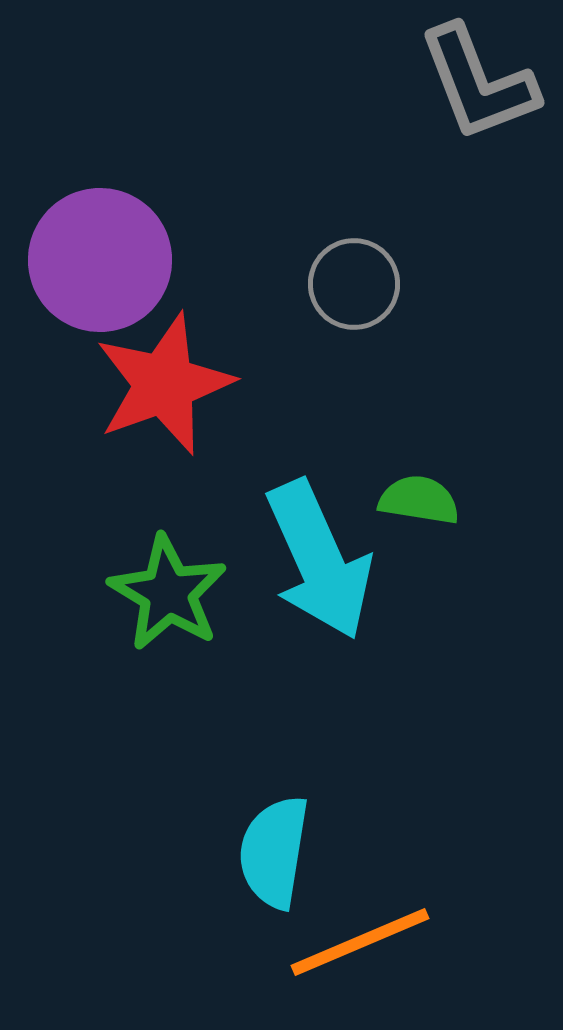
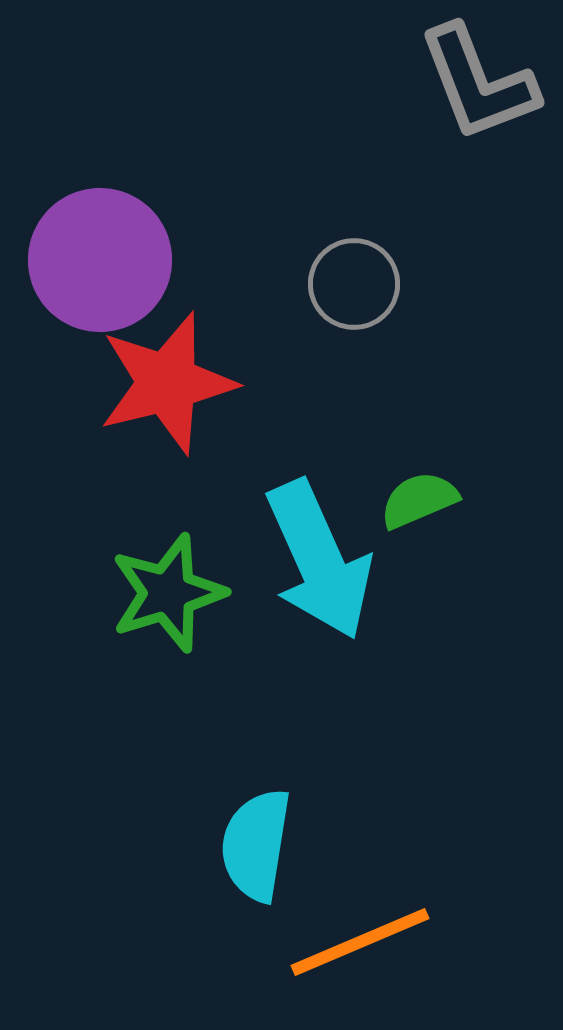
red star: moved 3 px right, 1 px up; rotated 6 degrees clockwise
green semicircle: rotated 32 degrees counterclockwise
green star: rotated 24 degrees clockwise
cyan semicircle: moved 18 px left, 7 px up
